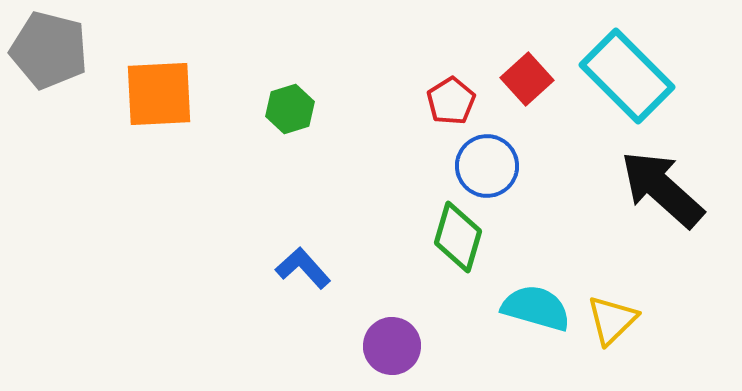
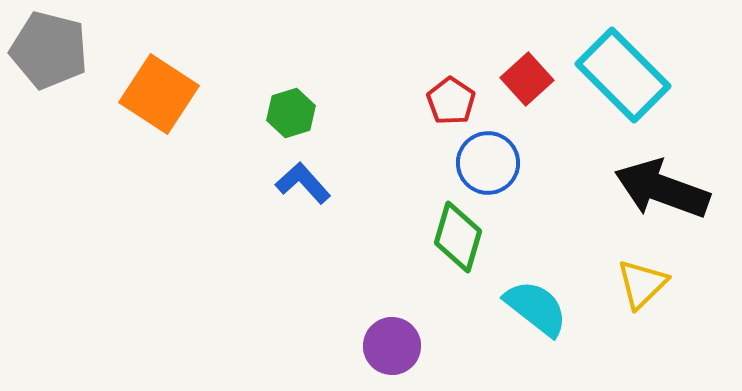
cyan rectangle: moved 4 px left, 1 px up
orange square: rotated 36 degrees clockwise
red pentagon: rotated 6 degrees counterclockwise
green hexagon: moved 1 px right, 4 px down
blue circle: moved 1 px right, 3 px up
black arrow: rotated 22 degrees counterclockwise
blue L-shape: moved 85 px up
cyan semicircle: rotated 22 degrees clockwise
yellow triangle: moved 30 px right, 36 px up
